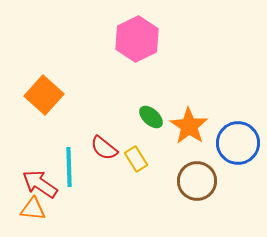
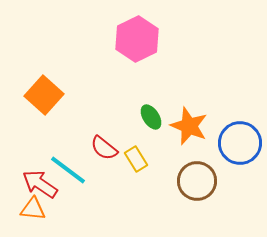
green ellipse: rotated 15 degrees clockwise
orange star: rotated 12 degrees counterclockwise
blue circle: moved 2 px right
cyan line: moved 1 px left, 3 px down; rotated 51 degrees counterclockwise
